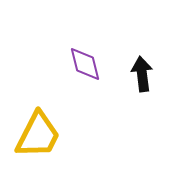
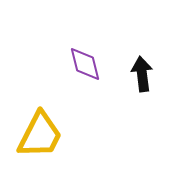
yellow trapezoid: moved 2 px right
